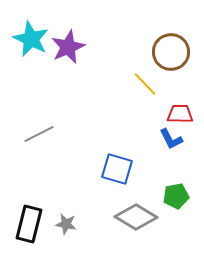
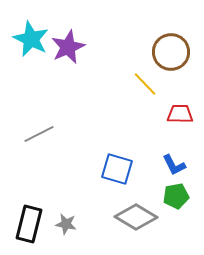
blue L-shape: moved 3 px right, 26 px down
